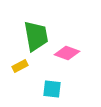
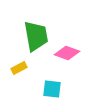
yellow rectangle: moved 1 px left, 2 px down
